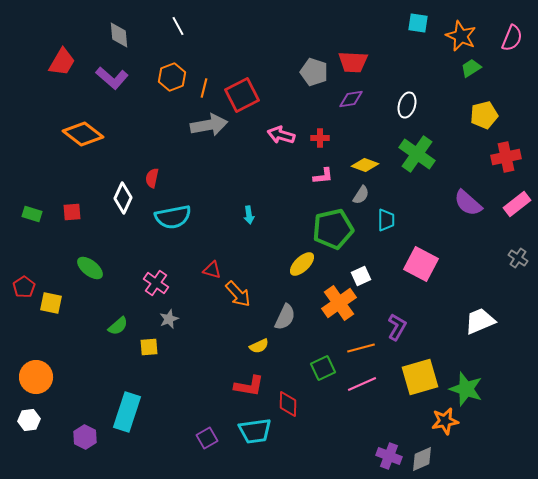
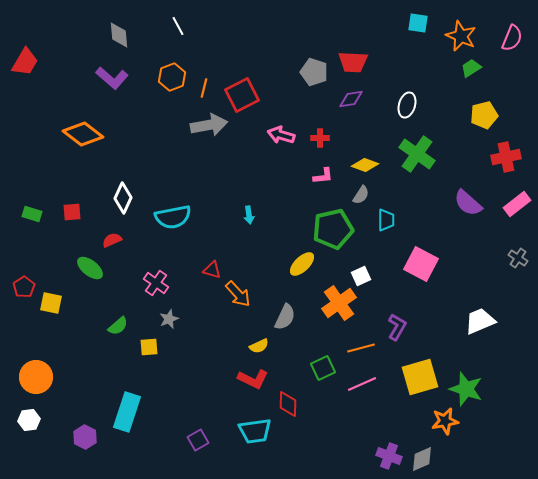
red trapezoid at (62, 62): moved 37 px left
red semicircle at (152, 178): moved 40 px left, 62 px down; rotated 54 degrees clockwise
red L-shape at (249, 386): moved 4 px right, 7 px up; rotated 16 degrees clockwise
purple square at (207, 438): moved 9 px left, 2 px down
